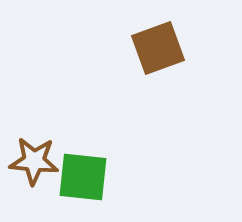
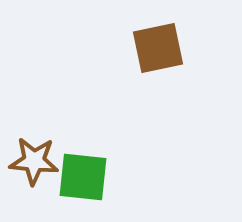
brown square: rotated 8 degrees clockwise
